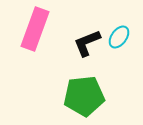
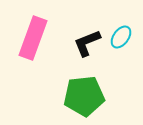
pink rectangle: moved 2 px left, 9 px down
cyan ellipse: moved 2 px right
